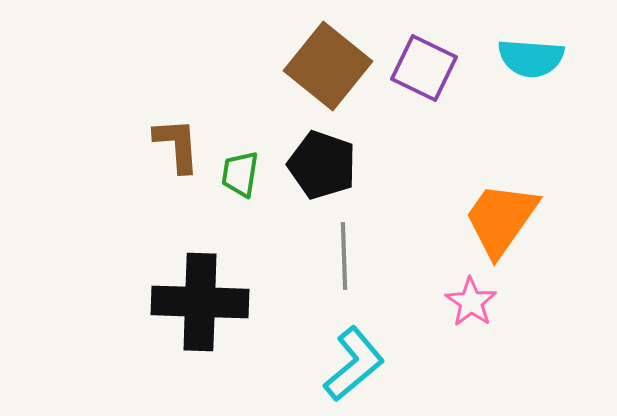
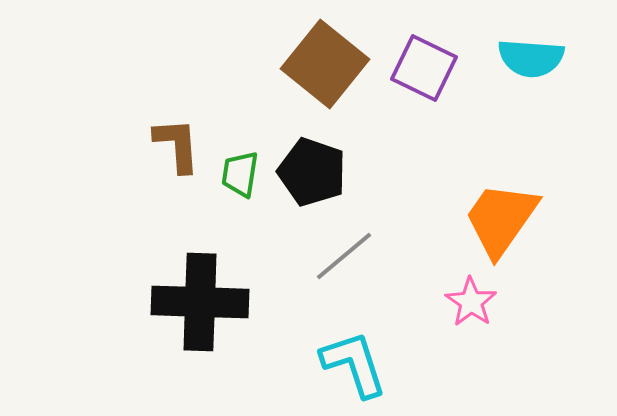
brown square: moved 3 px left, 2 px up
black pentagon: moved 10 px left, 7 px down
gray line: rotated 52 degrees clockwise
cyan L-shape: rotated 68 degrees counterclockwise
